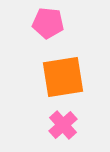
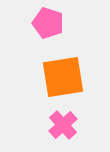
pink pentagon: rotated 12 degrees clockwise
